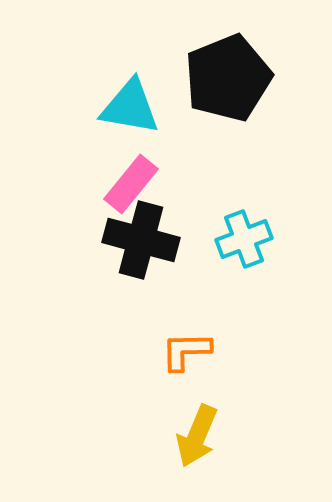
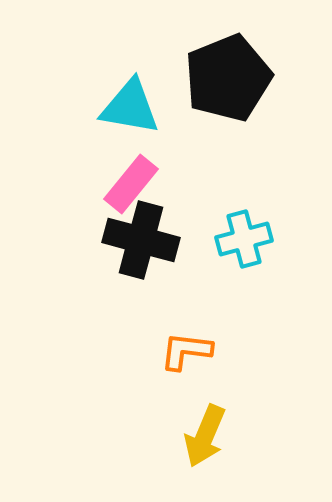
cyan cross: rotated 6 degrees clockwise
orange L-shape: rotated 8 degrees clockwise
yellow arrow: moved 8 px right
